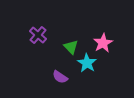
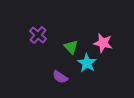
pink star: rotated 30 degrees counterclockwise
